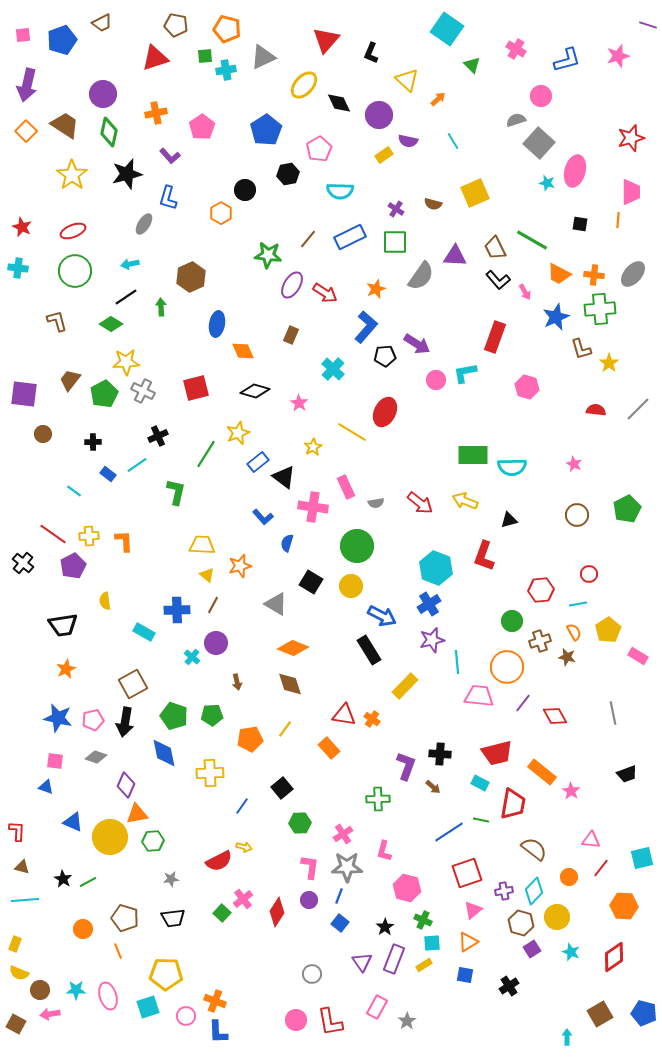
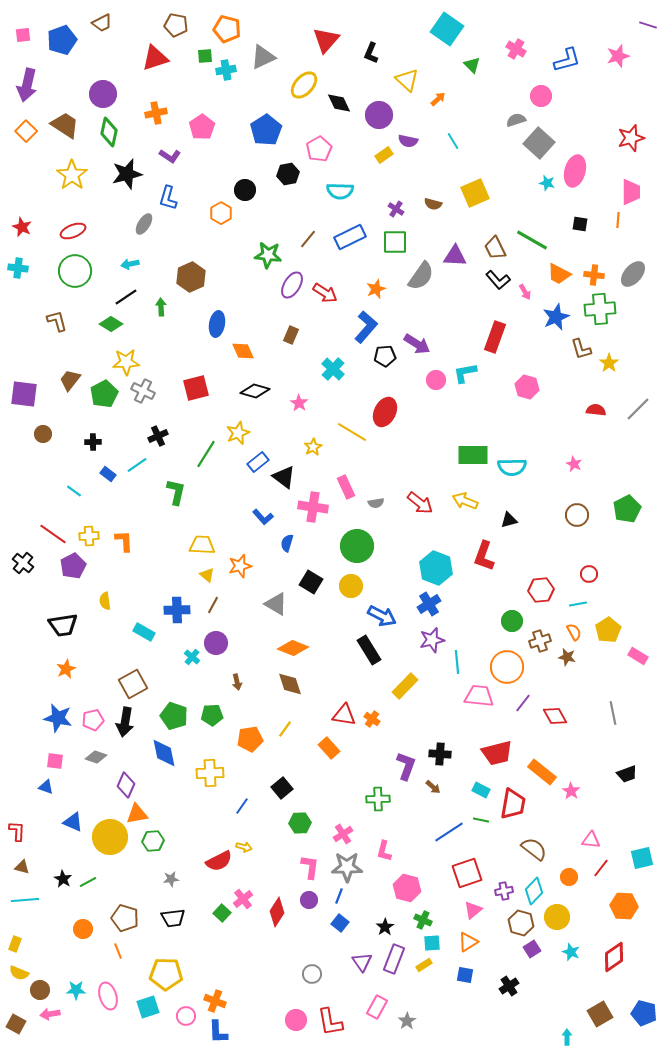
purple L-shape at (170, 156): rotated 15 degrees counterclockwise
cyan rectangle at (480, 783): moved 1 px right, 7 px down
